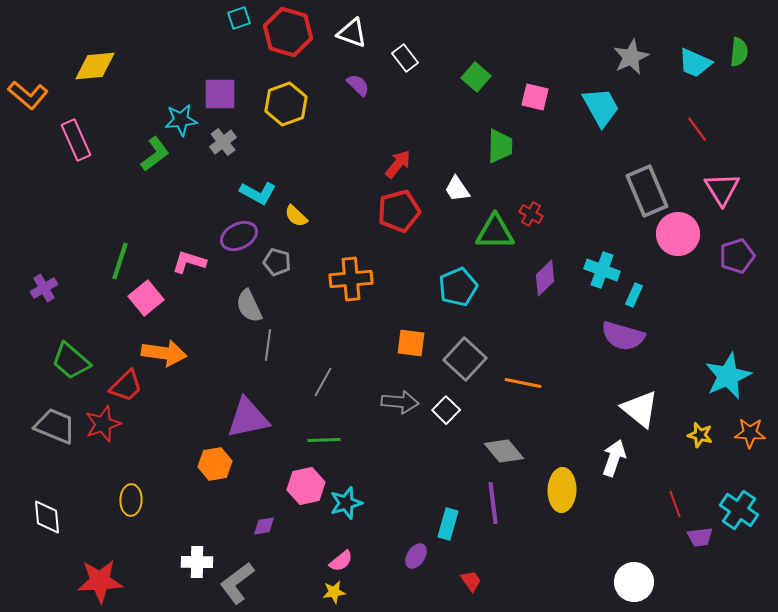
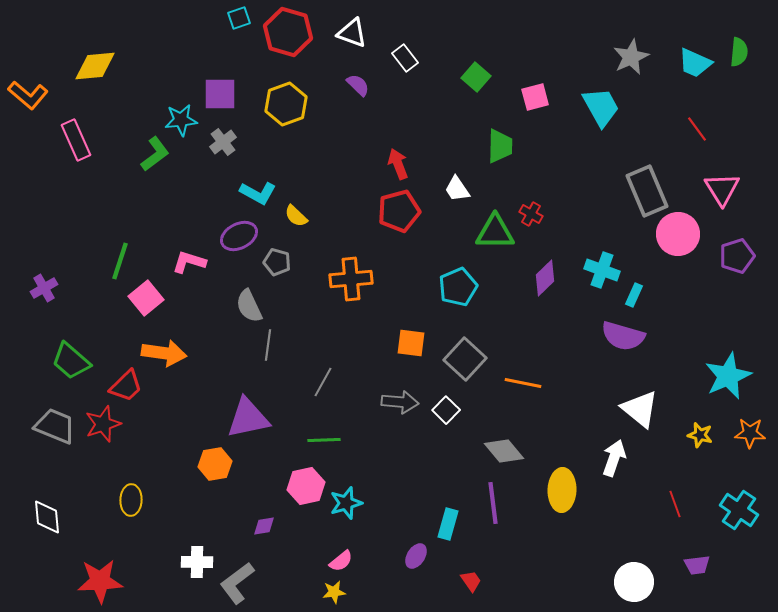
pink square at (535, 97): rotated 28 degrees counterclockwise
red arrow at (398, 164): rotated 60 degrees counterclockwise
purple trapezoid at (700, 537): moved 3 px left, 28 px down
